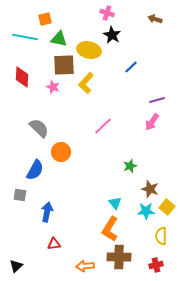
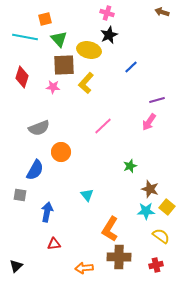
brown arrow: moved 7 px right, 7 px up
black star: moved 3 px left; rotated 18 degrees clockwise
green triangle: rotated 36 degrees clockwise
red diamond: rotated 15 degrees clockwise
pink star: rotated 16 degrees counterclockwise
pink arrow: moved 3 px left
gray semicircle: rotated 115 degrees clockwise
cyan triangle: moved 28 px left, 8 px up
yellow semicircle: rotated 126 degrees clockwise
orange arrow: moved 1 px left, 2 px down
